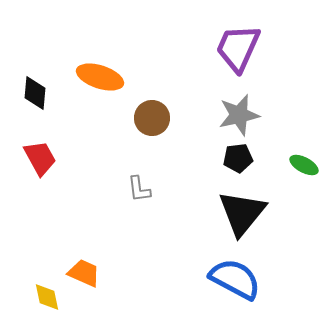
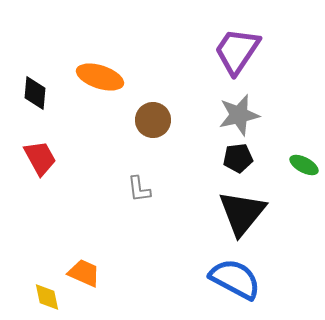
purple trapezoid: moved 1 px left, 3 px down; rotated 10 degrees clockwise
brown circle: moved 1 px right, 2 px down
